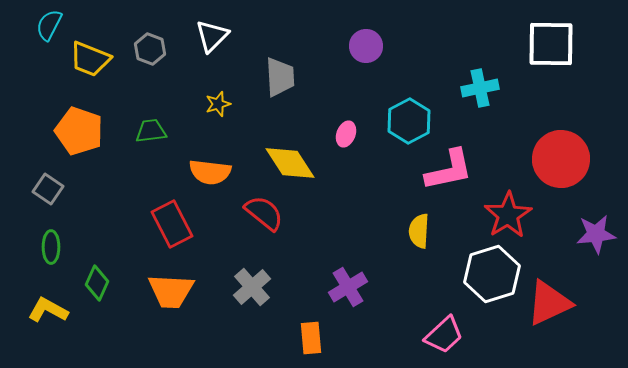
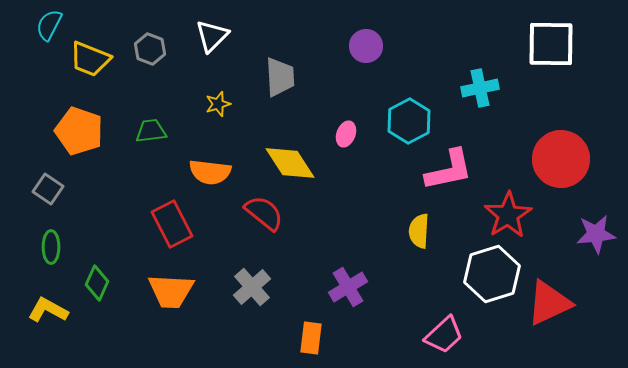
orange rectangle: rotated 12 degrees clockwise
